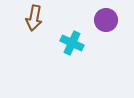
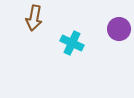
purple circle: moved 13 px right, 9 px down
